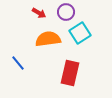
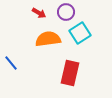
blue line: moved 7 px left
